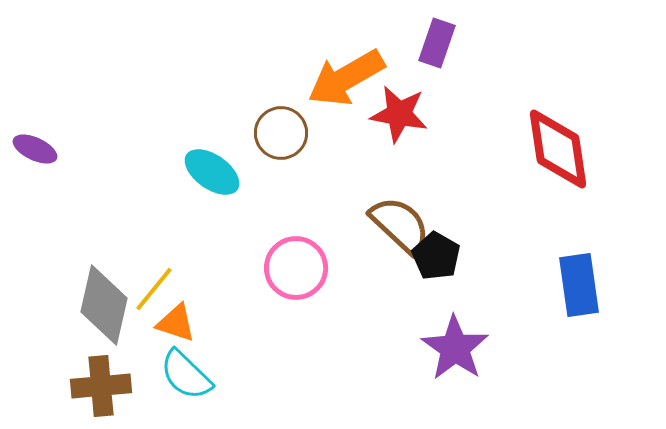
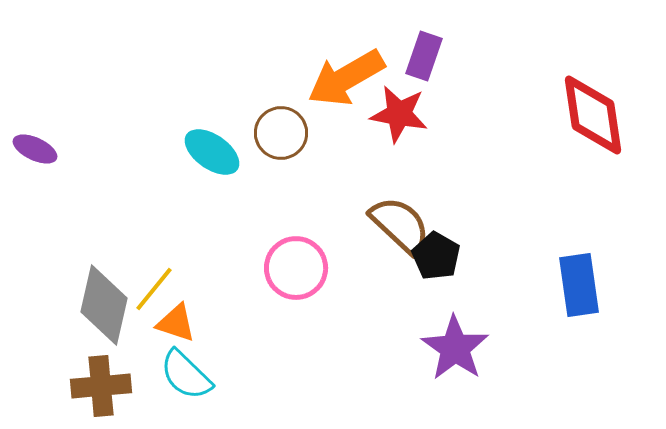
purple rectangle: moved 13 px left, 13 px down
red diamond: moved 35 px right, 34 px up
cyan ellipse: moved 20 px up
